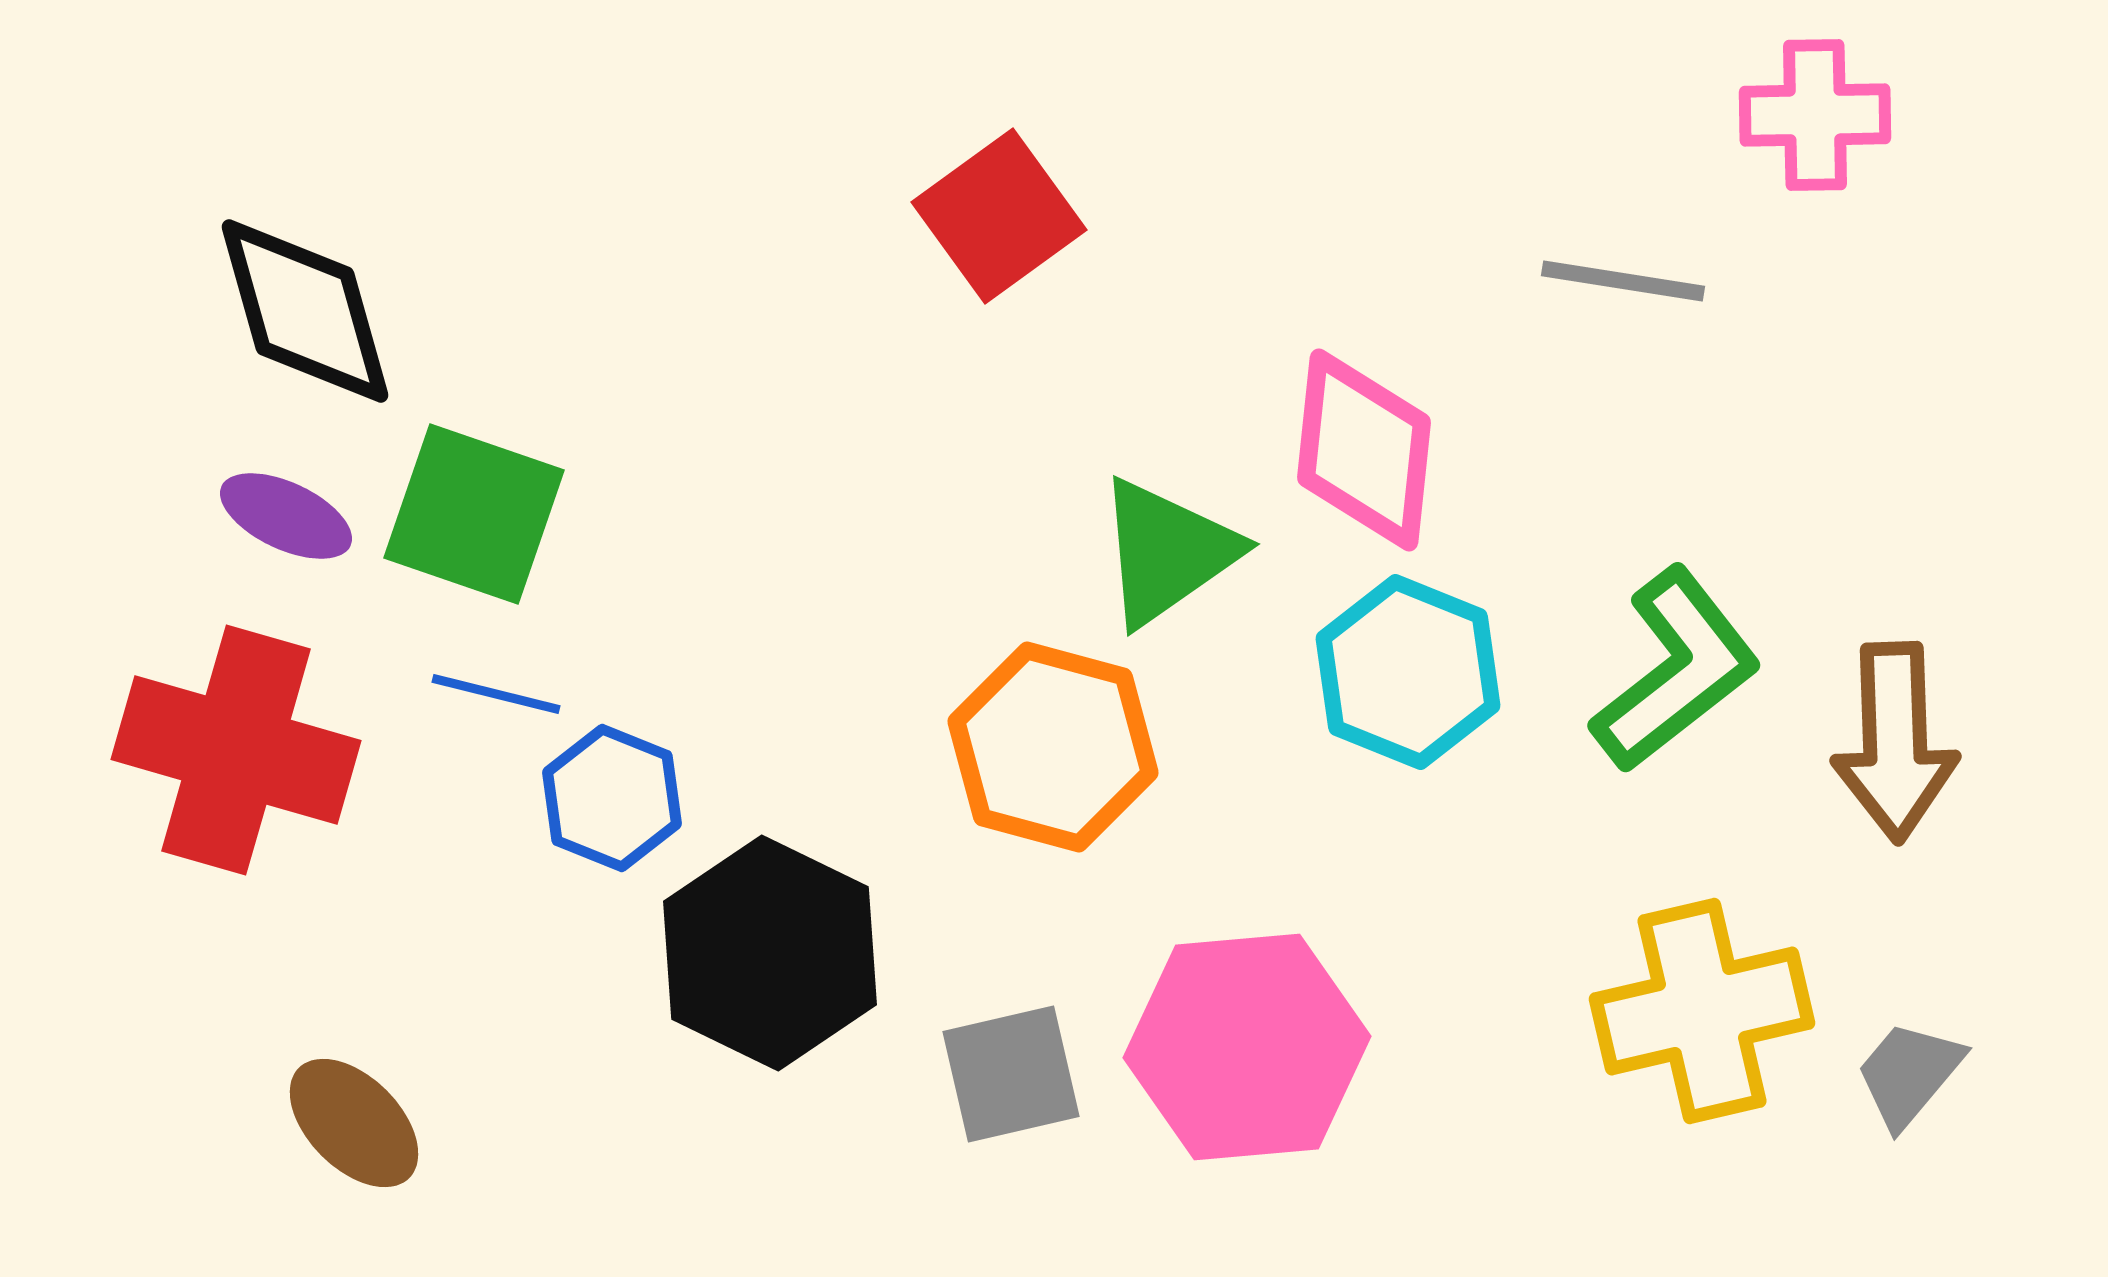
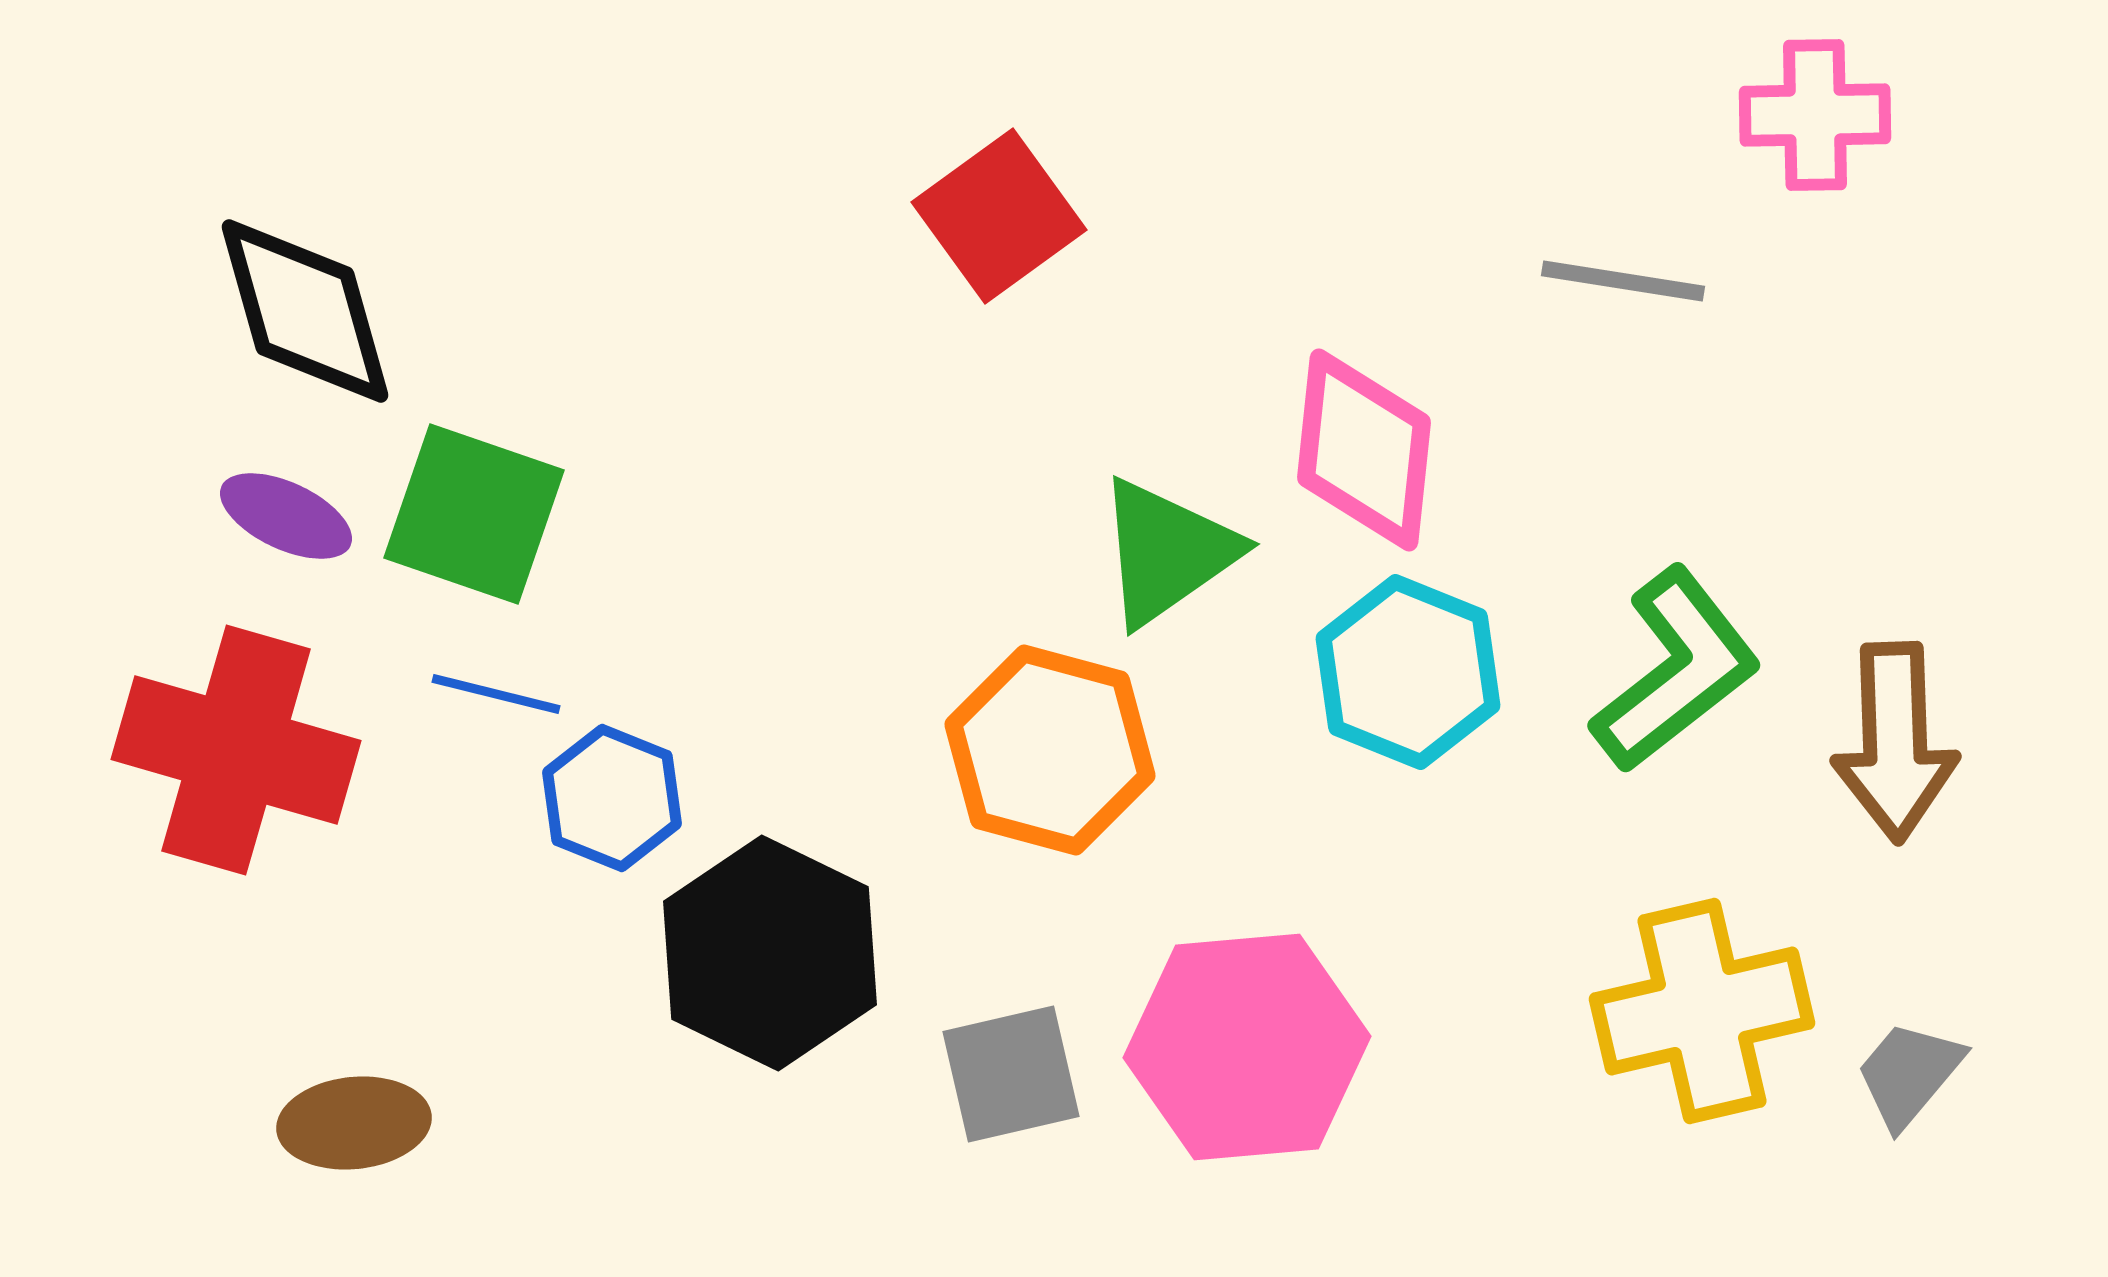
orange hexagon: moved 3 px left, 3 px down
brown ellipse: rotated 51 degrees counterclockwise
